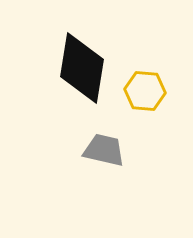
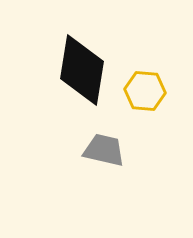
black diamond: moved 2 px down
